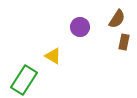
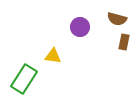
brown semicircle: rotated 72 degrees clockwise
yellow triangle: rotated 24 degrees counterclockwise
green rectangle: moved 1 px up
